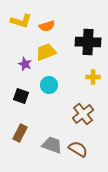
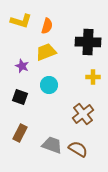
orange semicircle: rotated 56 degrees counterclockwise
purple star: moved 3 px left, 2 px down
black square: moved 1 px left, 1 px down
